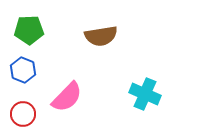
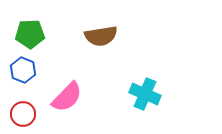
green pentagon: moved 1 px right, 4 px down
